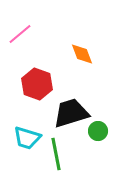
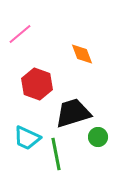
black trapezoid: moved 2 px right
green circle: moved 6 px down
cyan trapezoid: rotated 8 degrees clockwise
